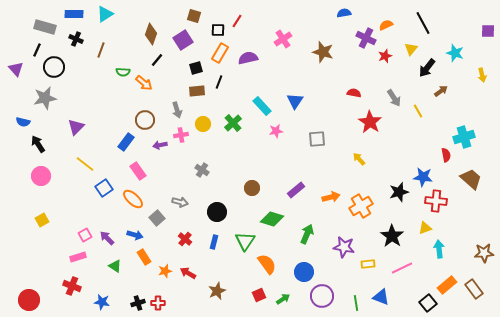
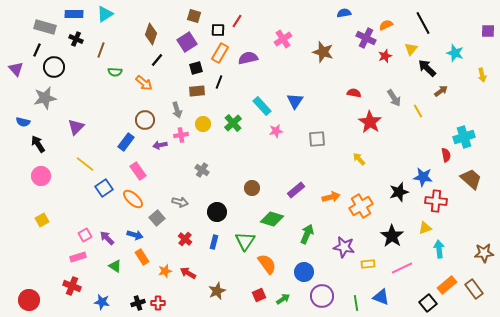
purple square at (183, 40): moved 4 px right, 2 px down
black arrow at (427, 68): rotated 96 degrees clockwise
green semicircle at (123, 72): moved 8 px left
orange rectangle at (144, 257): moved 2 px left
